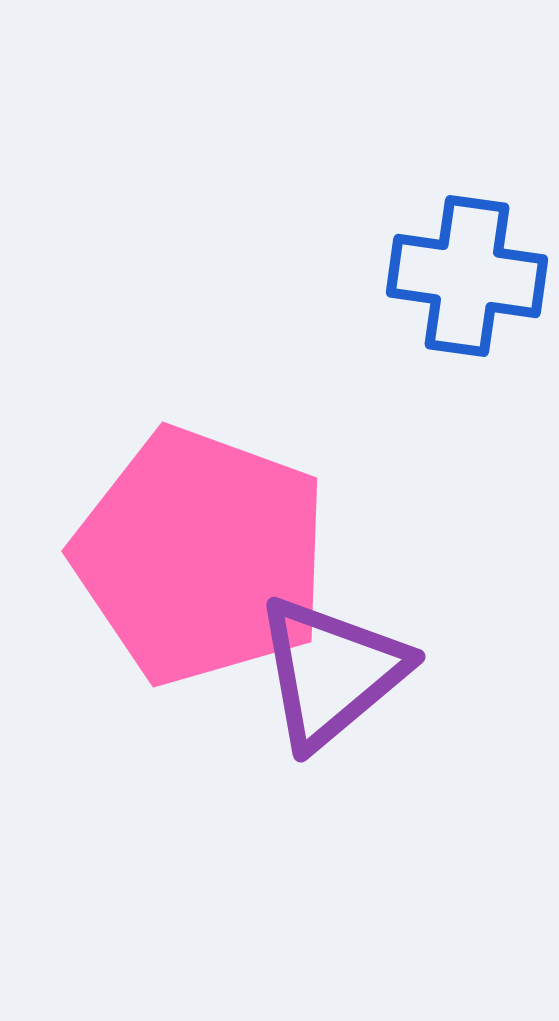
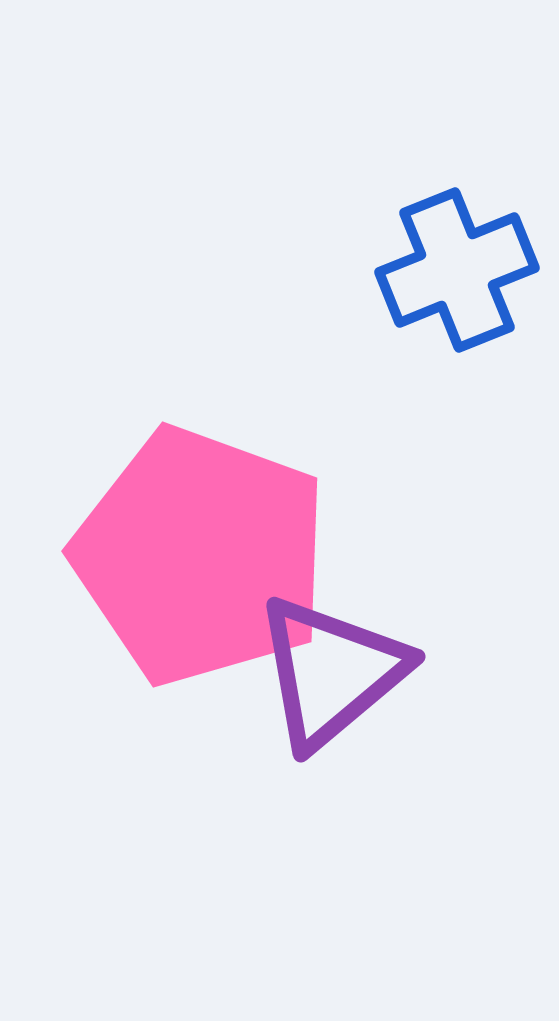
blue cross: moved 10 px left, 6 px up; rotated 30 degrees counterclockwise
